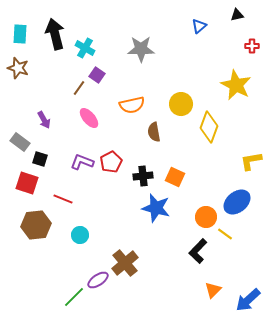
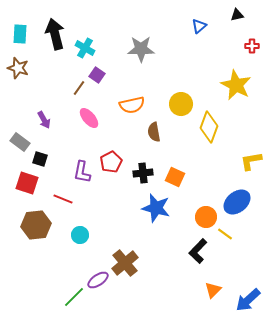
purple L-shape: moved 10 px down; rotated 100 degrees counterclockwise
black cross: moved 3 px up
